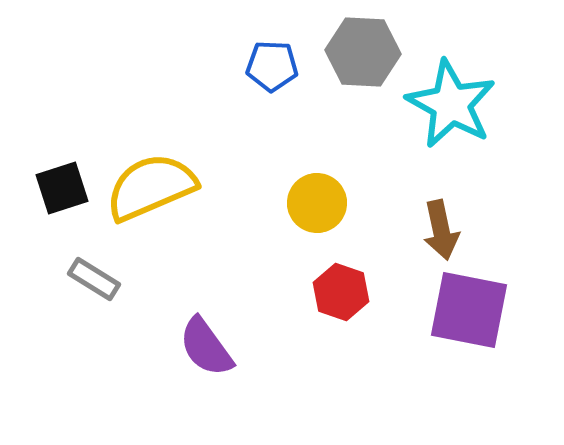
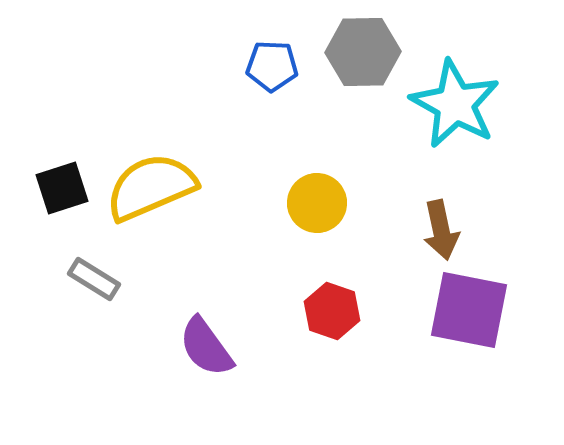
gray hexagon: rotated 4 degrees counterclockwise
cyan star: moved 4 px right
red hexagon: moved 9 px left, 19 px down
